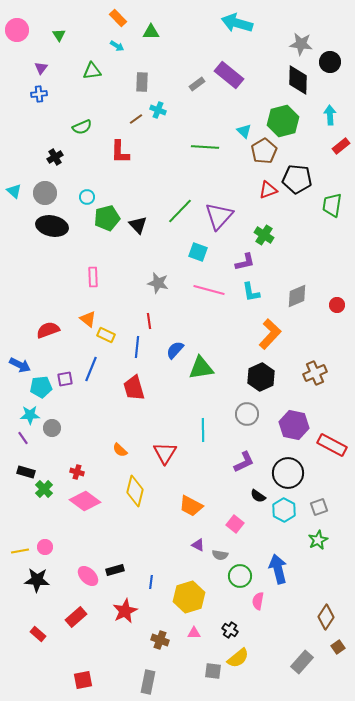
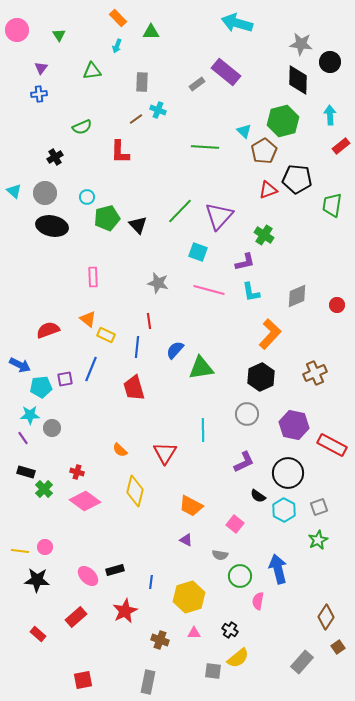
cyan arrow at (117, 46): rotated 80 degrees clockwise
purple rectangle at (229, 75): moved 3 px left, 3 px up
purple triangle at (198, 545): moved 12 px left, 5 px up
yellow line at (20, 551): rotated 18 degrees clockwise
